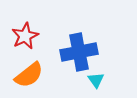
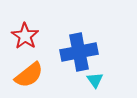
red star: rotated 12 degrees counterclockwise
cyan triangle: moved 1 px left
